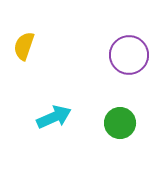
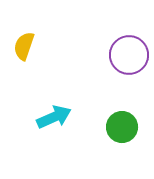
green circle: moved 2 px right, 4 px down
